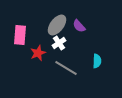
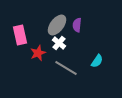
purple semicircle: moved 2 px left, 1 px up; rotated 48 degrees clockwise
pink rectangle: rotated 18 degrees counterclockwise
white cross: rotated 16 degrees counterclockwise
cyan semicircle: rotated 32 degrees clockwise
